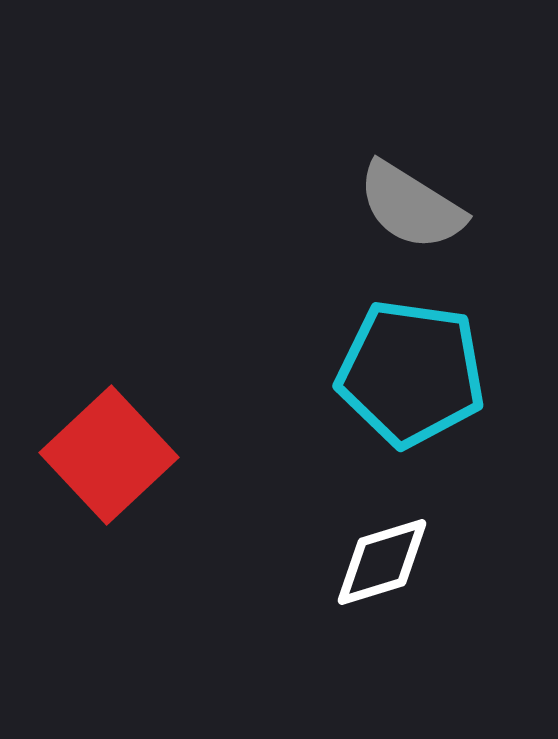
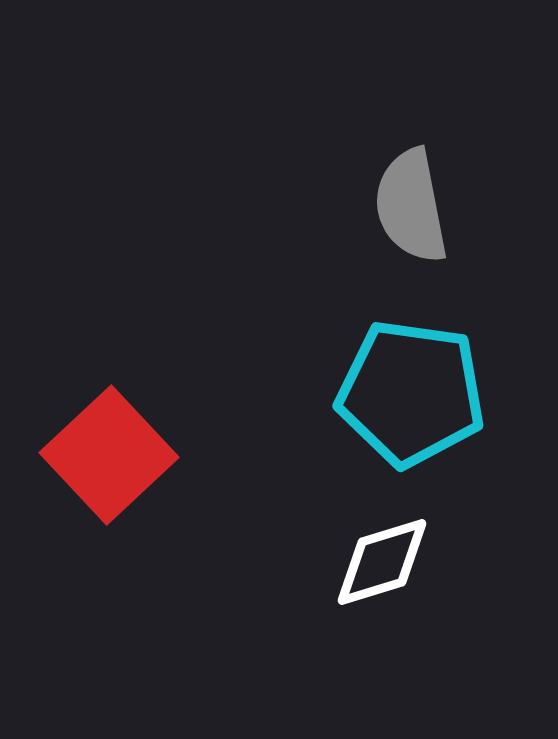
gray semicircle: rotated 47 degrees clockwise
cyan pentagon: moved 20 px down
